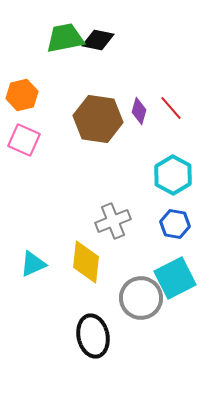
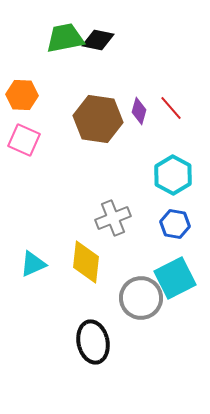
orange hexagon: rotated 16 degrees clockwise
gray cross: moved 3 px up
black ellipse: moved 6 px down
